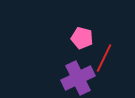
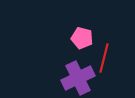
red line: rotated 12 degrees counterclockwise
